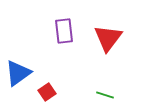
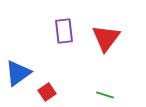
red triangle: moved 2 px left
